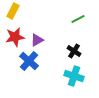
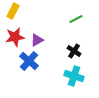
green line: moved 2 px left
